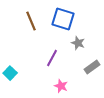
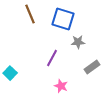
brown line: moved 1 px left, 7 px up
gray star: moved 1 px up; rotated 24 degrees counterclockwise
